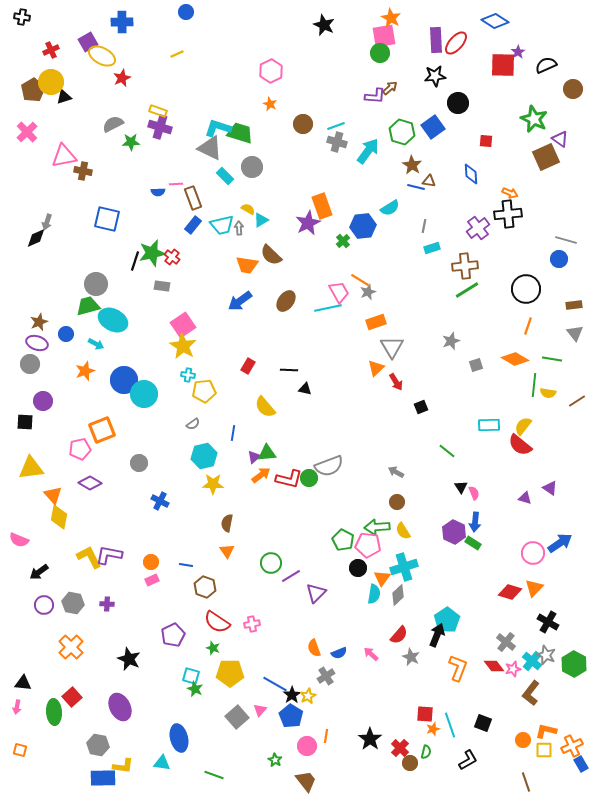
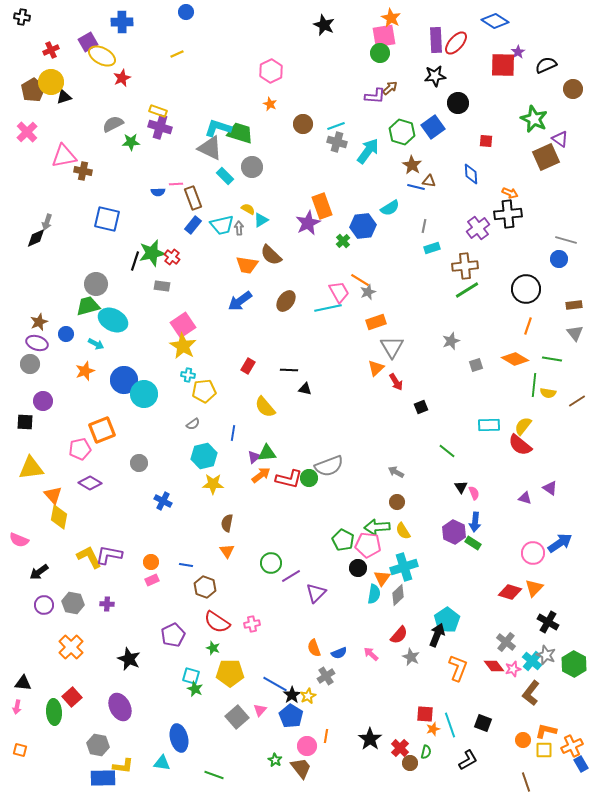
blue cross at (160, 501): moved 3 px right
brown trapezoid at (306, 781): moved 5 px left, 13 px up
